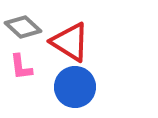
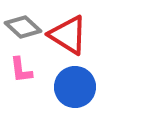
red triangle: moved 2 px left, 7 px up
pink L-shape: moved 3 px down
